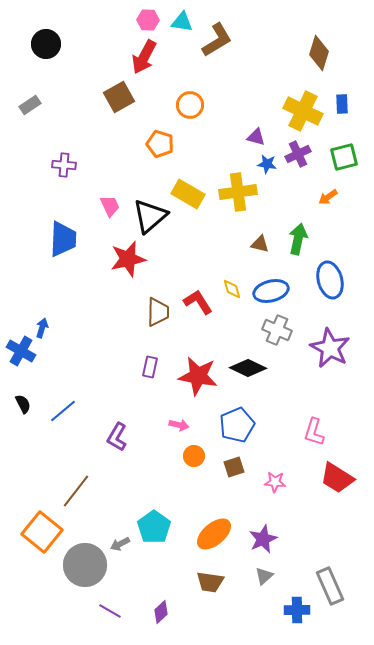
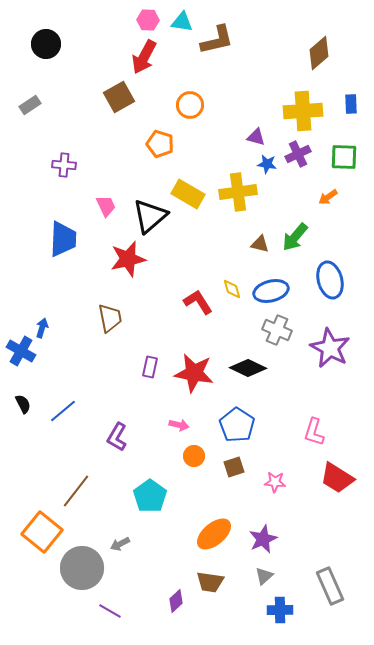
brown L-shape at (217, 40): rotated 18 degrees clockwise
brown diamond at (319, 53): rotated 32 degrees clockwise
blue rectangle at (342, 104): moved 9 px right
yellow cross at (303, 111): rotated 30 degrees counterclockwise
green square at (344, 157): rotated 16 degrees clockwise
pink trapezoid at (110, 206): moved 4 px left
green arrow at (298, 239): moved 3 px left, 2 px up; rotated 152 degrees counterclockwise
brown trapezoid at (158, 312): moved 48 px left, 6 px down; rotated 12 degrees counterclockwise
red star at (198, 376): moved 4 px left, 3 px up
blue pentagon at (237, 425): rotated 16 degrees counterclockwise
cyan pentagon at (154, 527): moved 4 px left, 31 px up
gray circle at (85, 565): moved 3 px left, 3 px down
blue cross at (297, 610): moved 17 px left
purple diamond at (161, 612): moved 15 px right, 11 px up
